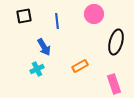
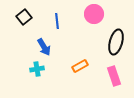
black square: moved 1 px down; rotated 28 degrees counterclockwise
cyan cross: rotated 16 degrees clockwise
pink rectangle: moved 8 px up
